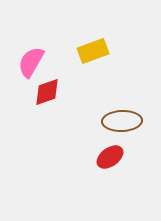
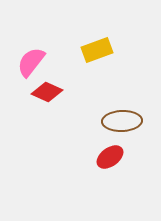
yellow rectangle: moved 4 px right, 1 px up
pink semicircle: rotated 8 degrees clockwise
red diamond: rotated 44 degrees clockwise
